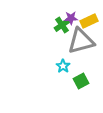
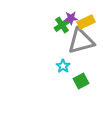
yellow rectangle: moved 3 px left, 1 px down
